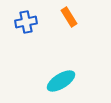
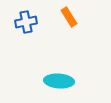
cyan ellipse: moved 2 px left; rotated 36 degrees clockwise
